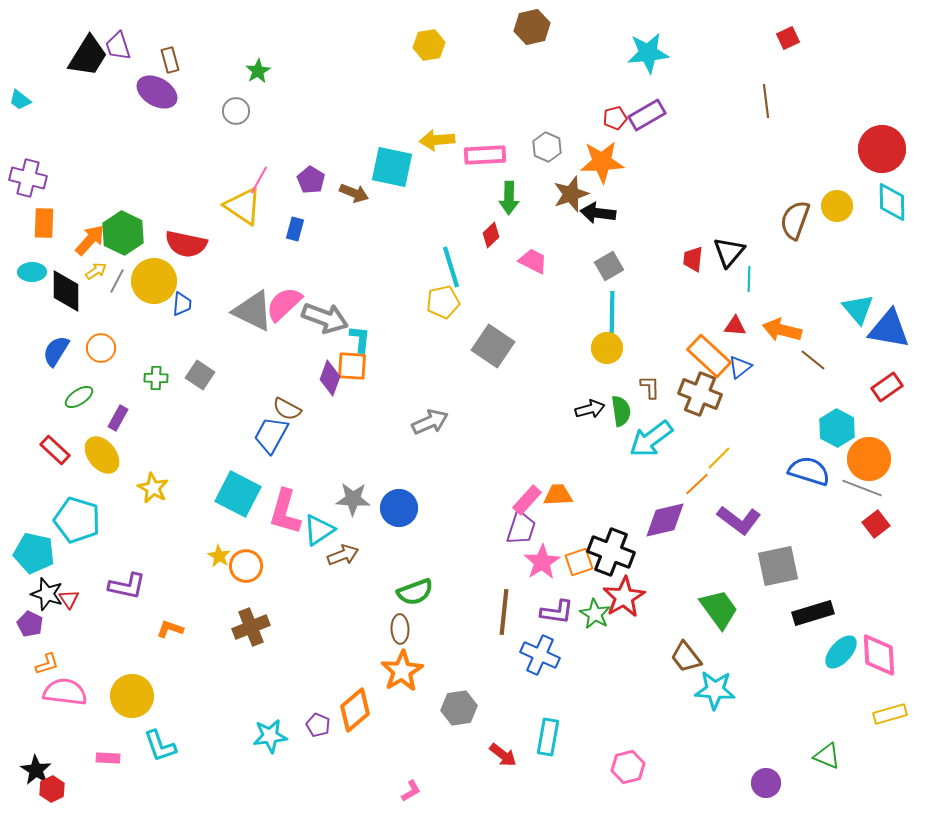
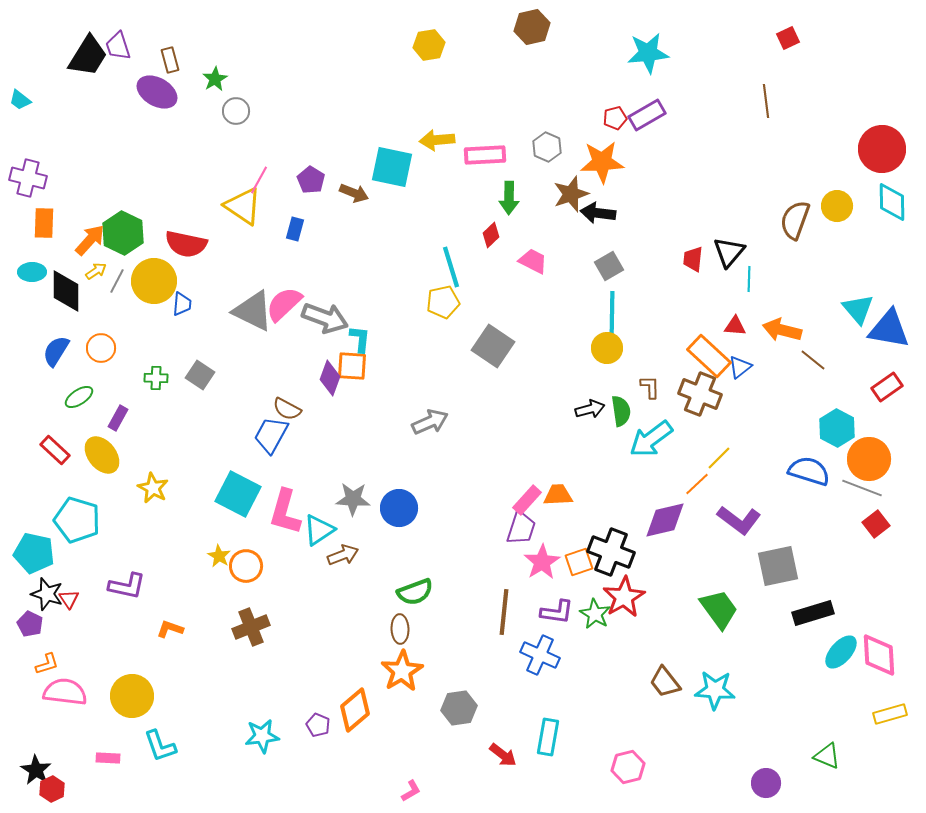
green star at (258, 71): moved 43 px left, 8 px down
brown trapezoid at (686, 657): moved 21 px left, 25 px down
cyan star at (270, 736): moved 8 px left
